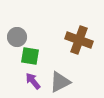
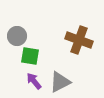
gray circle: moved 1 px up
purple arrow: moved 1 px right
